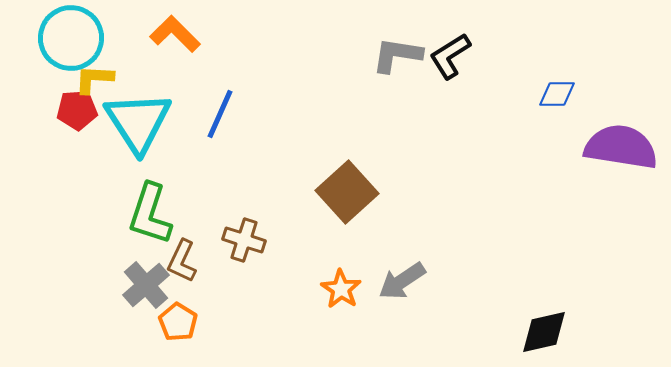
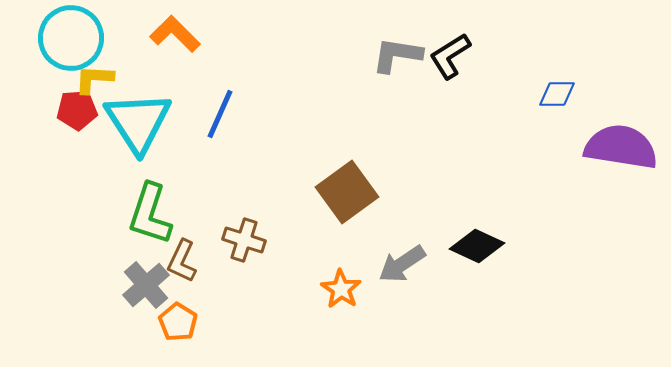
brown square: rotated 6 degrees clockwise
gray arrow: moved 17 px up
black diamond: moved 67 px left, 86 px up; rotated 38 degrees clockwise
